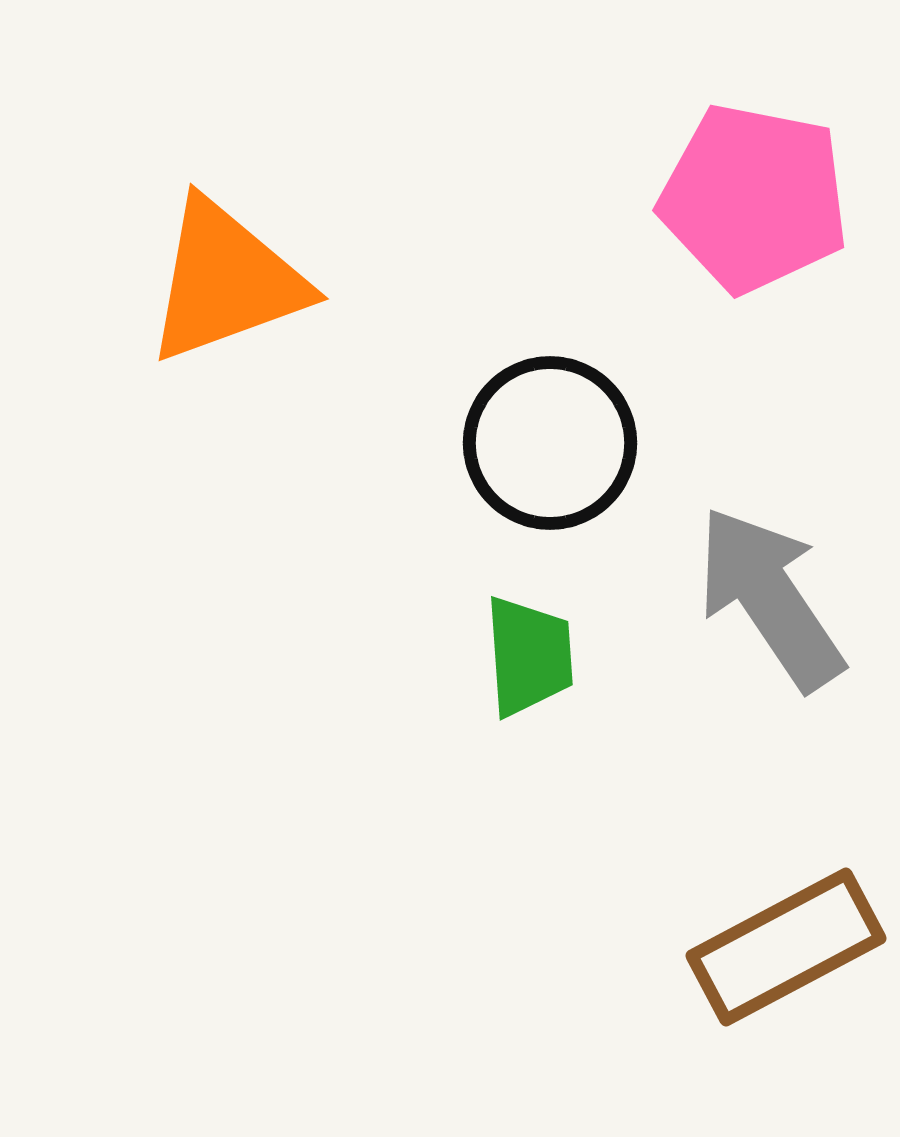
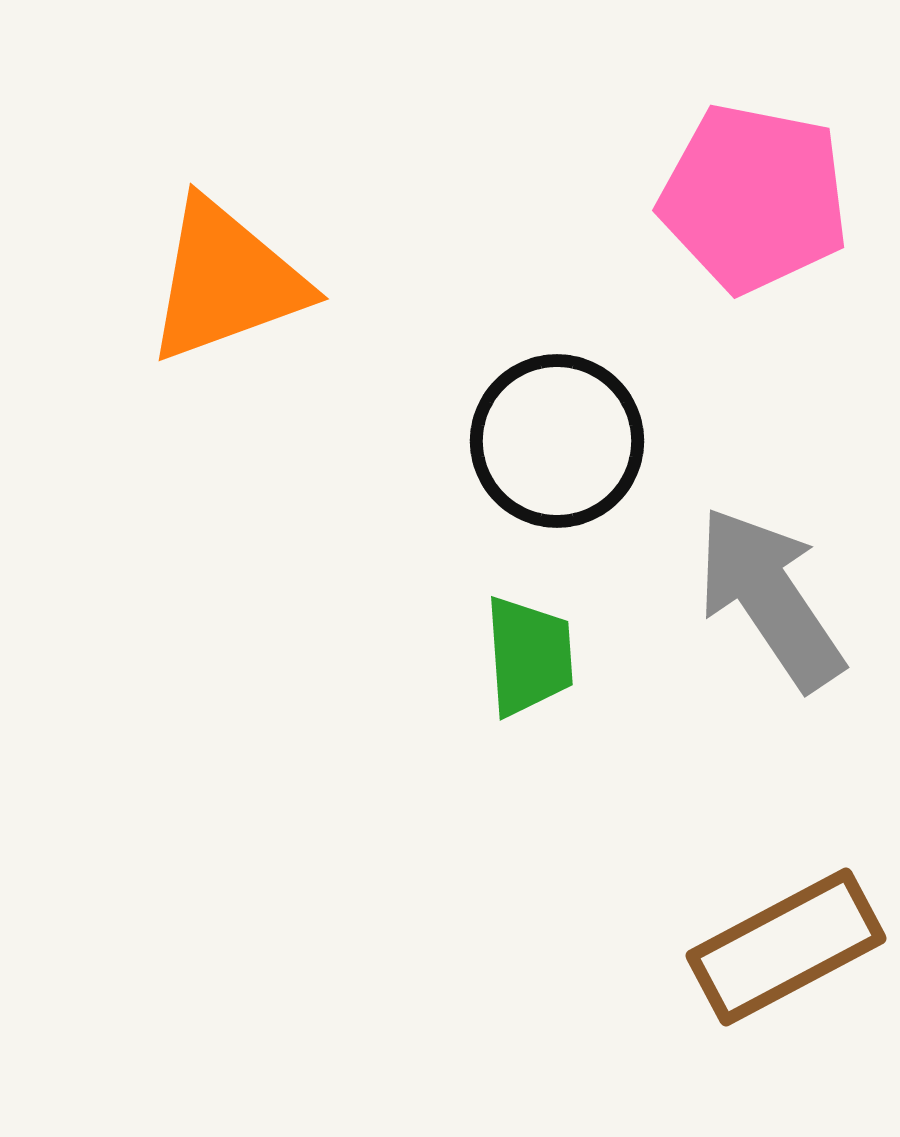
black circle: moved 7 px right, 2 px up
